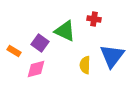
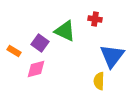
red cross: moved 1 px right
yellow semicircle: moved 14 px right, 16 px down
